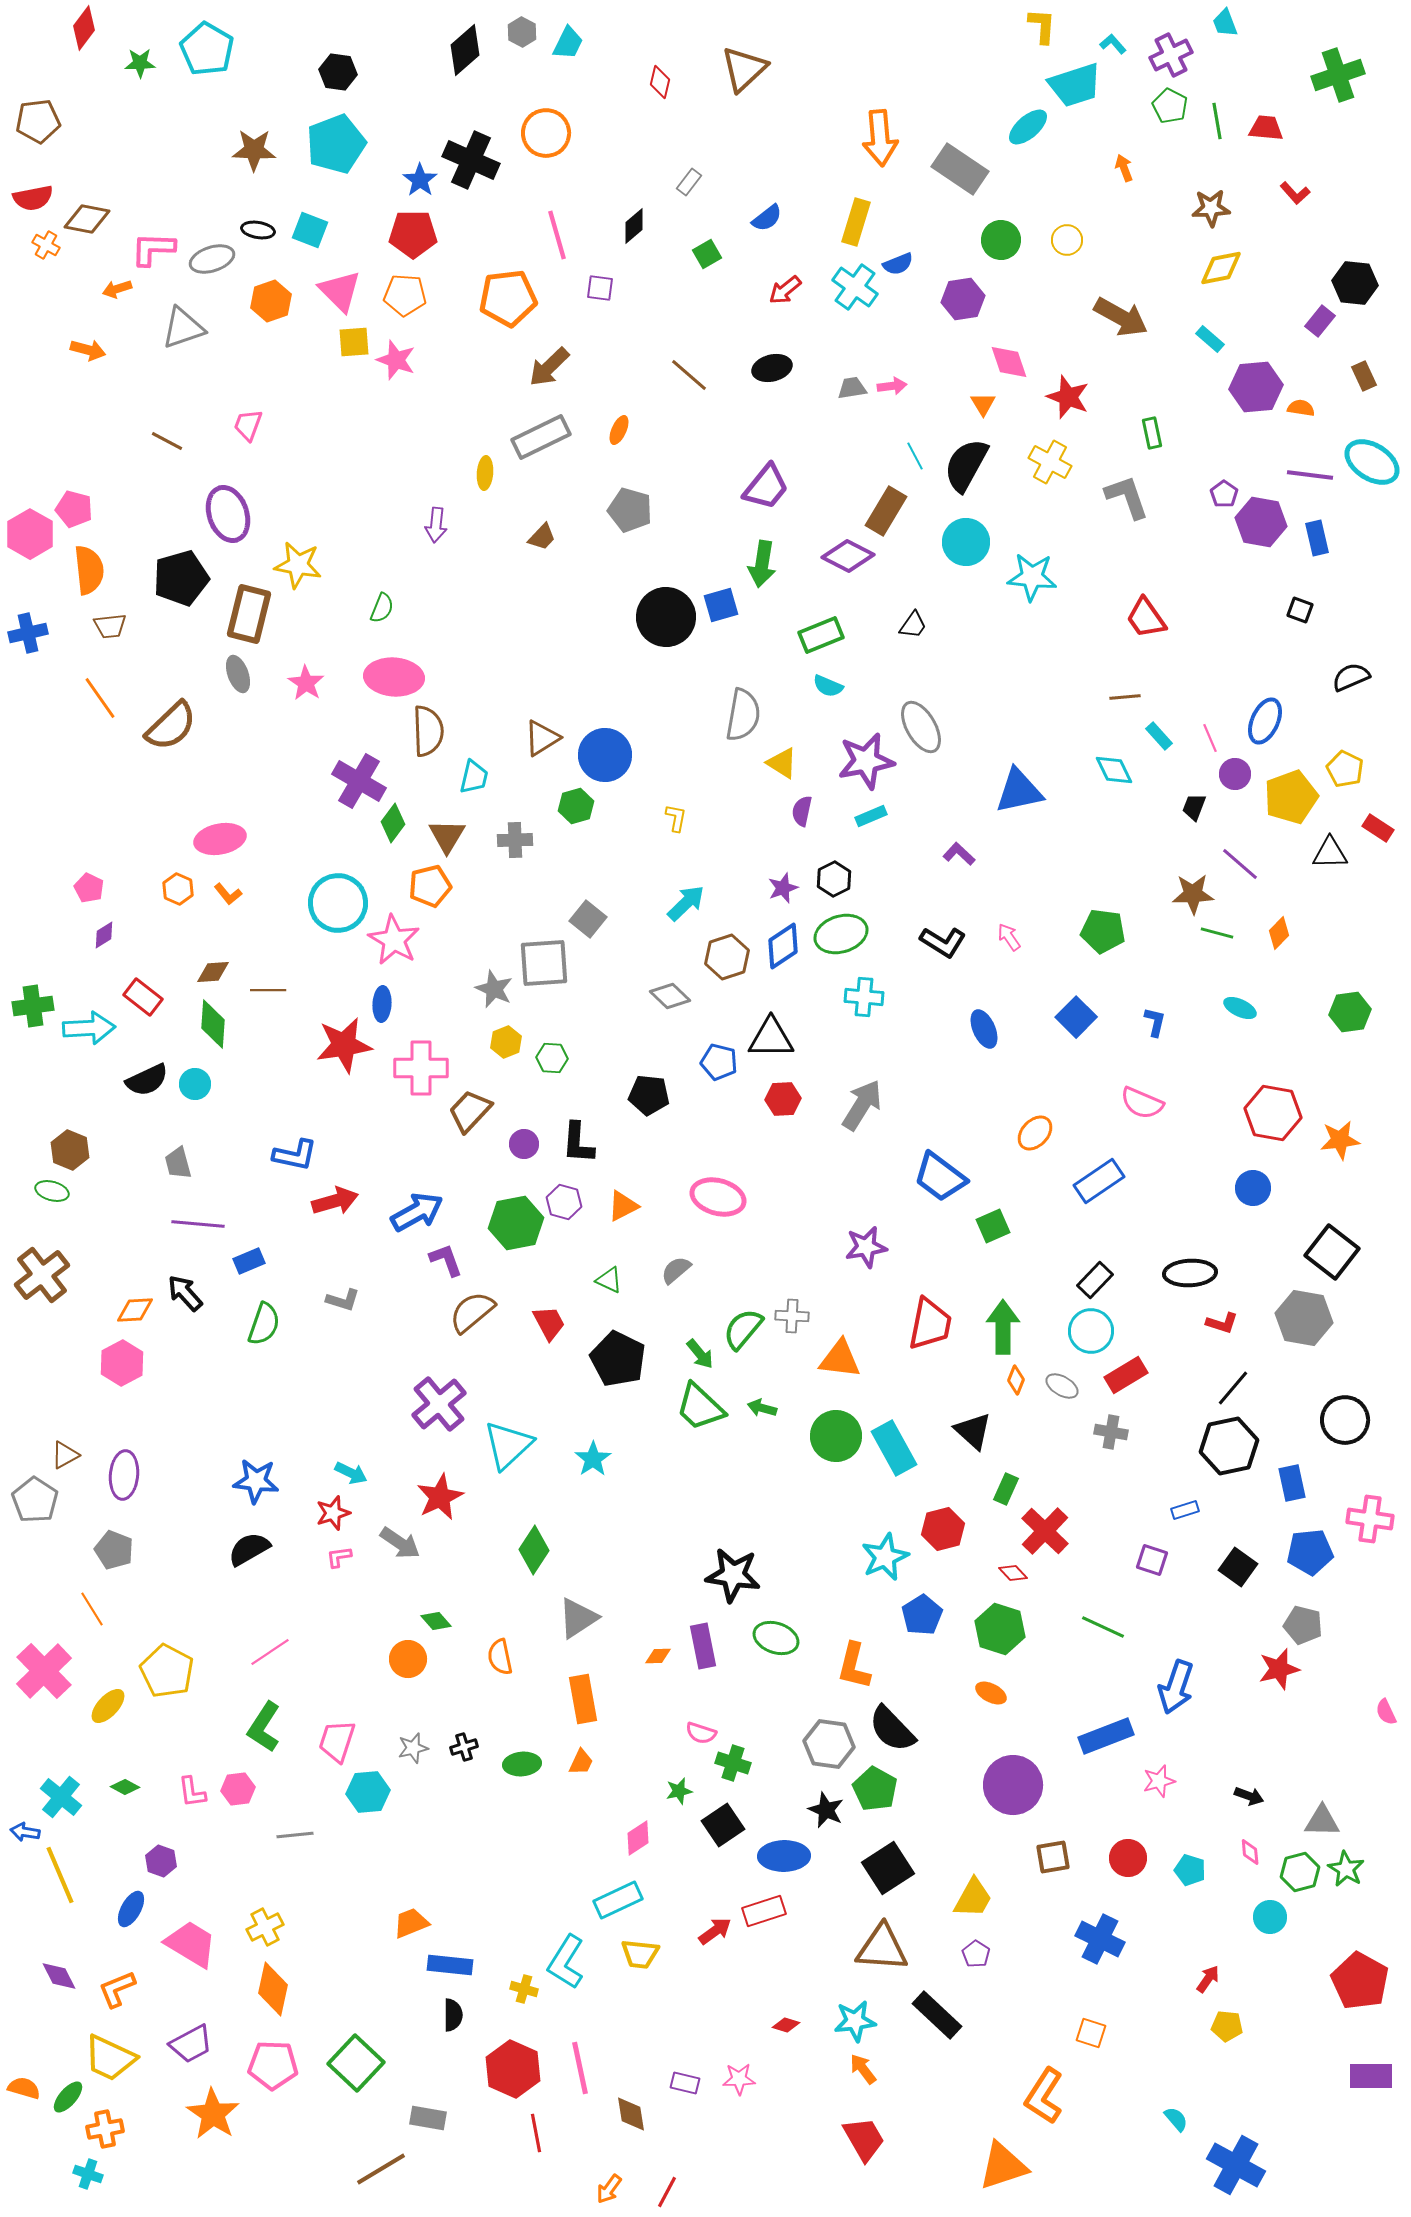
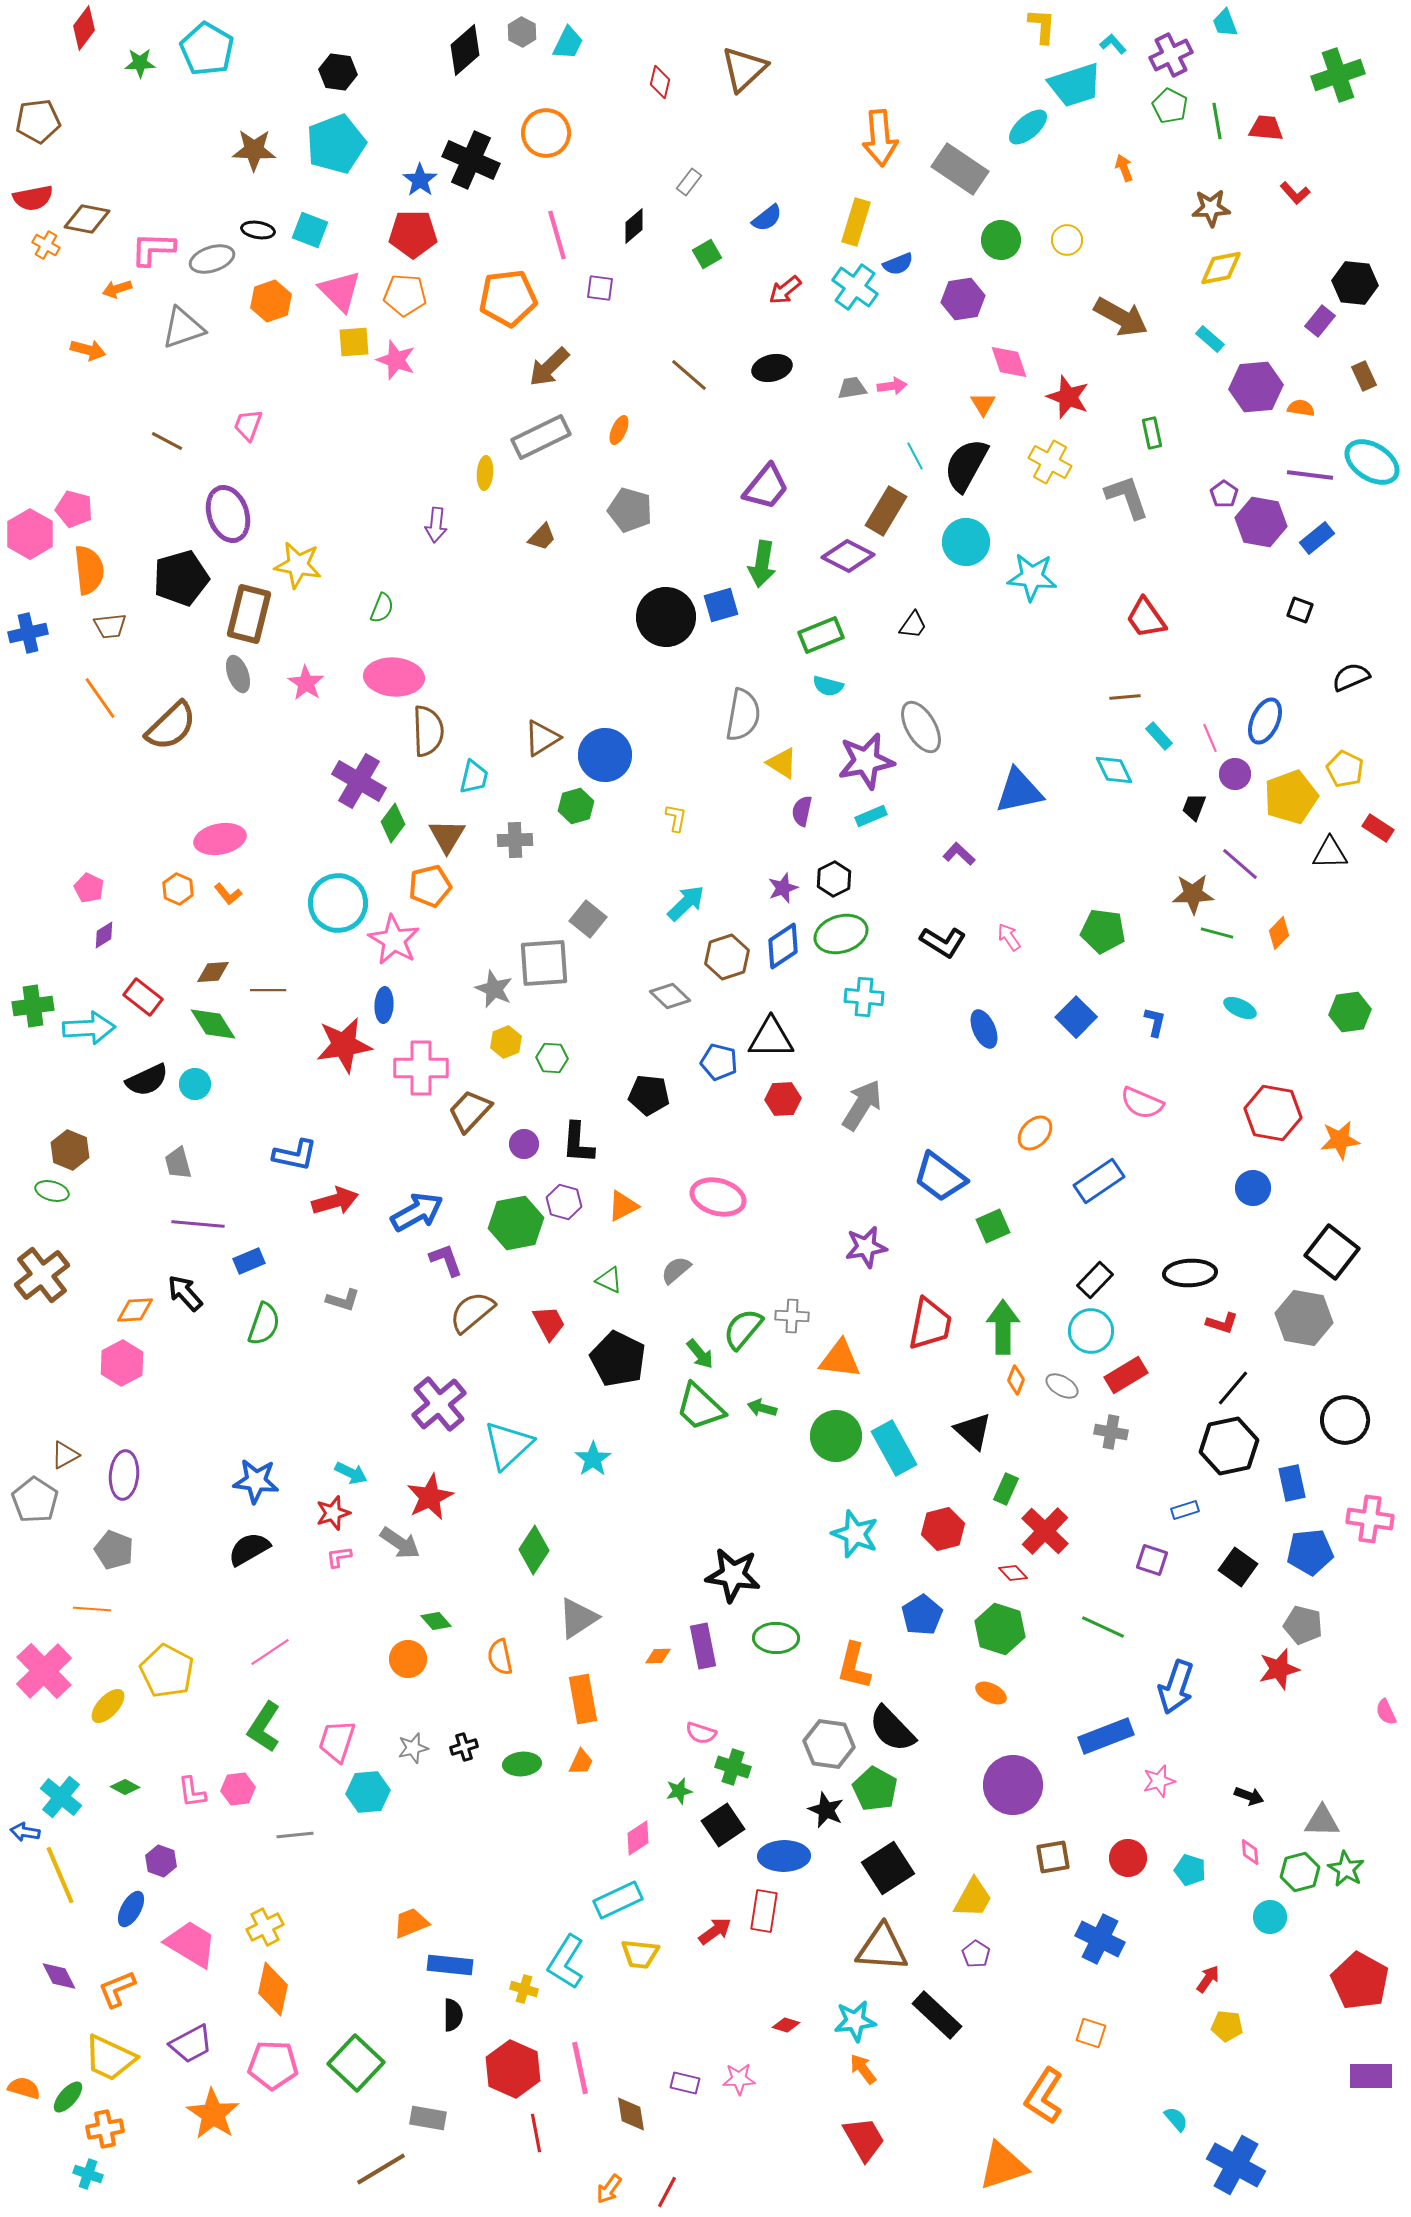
blue rectangle at (1317, 538): rotated 64 degrees clockwise
cyan semicircle at (828, 686): rotated 8 degrees counterclockwise
blue ellipse at (382, 1004): moved 2 px right, 1 px down
green diamond at (213, 1024): rotated 36 degrees counterclockwise
red star at (440, 1497): moved 10 px left
cyan star at (885, 1557): moved 30 px left, 23 px up; rotated 27 degrees counterclockwise
orange line at (92, 1609): rotated 54 degrees counterclockwise
green ellipse at (776, 1638): rotated 18 degrees counterclockwise
green cross at (733, 1763): moved 4 px down
red rectangle at (764, 1911): rotated 63 degrees counterclockwise
